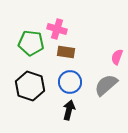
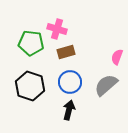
brown rectangle: rotated 24 degrees counterclockwise
